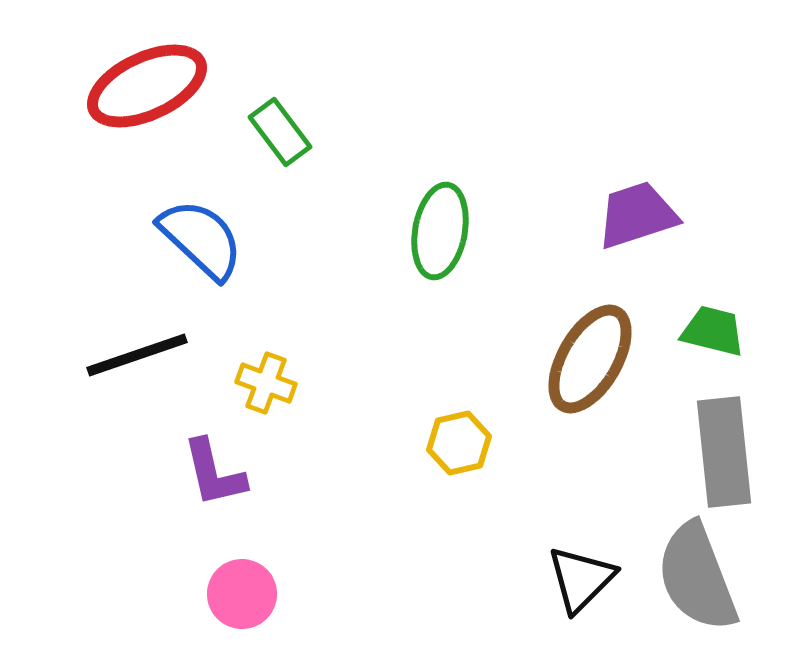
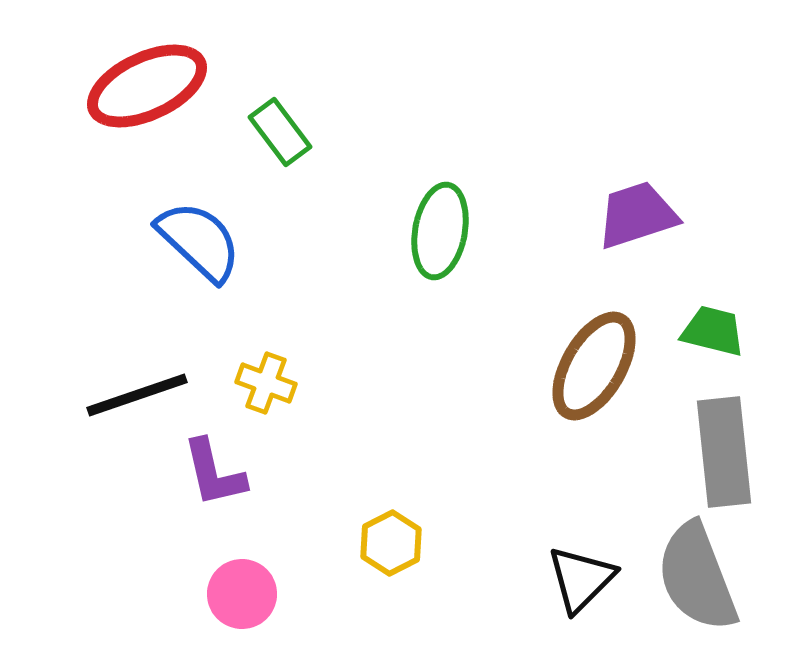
blue semicircle: moved 2 px left, 2 px down
black line: moved 40 px down
brown ellipse: moved 4 px right, 7 px down
yellow hexagon: moved 68 px left, 100 px down; rotated 14 degrees counterclockwise
